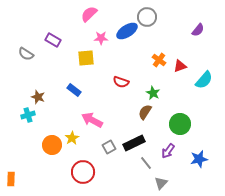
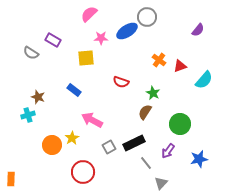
gray semicircle: moved 5 px right, 1 px up
